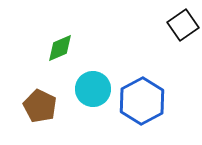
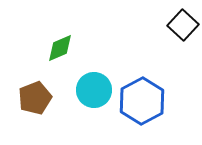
black square: rotated 12 degrees counterclockwise
cyan circle: moved 1 px right, 1 px down
brown pentagon: moved 5 px left, 8 px up; rotated 24 degrees clockwise
